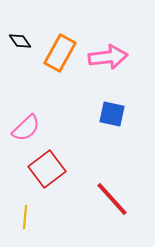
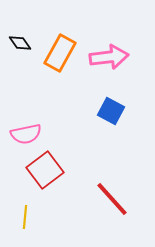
black diamond: moved 2 px down
pink arrow: moved 1 px right
blue square: moved 1 px left, 3 px up; rotated 16 degrees clockwise
pink semicircle: moved 6 px down; rotated 32 degrees clockwise
red square: moved 2 px left, 1 px down
